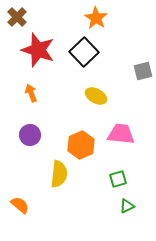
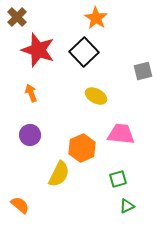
orange hexagon: moved 1 px right, 3 px down
yellow semicircle: rotated 20 degrees clockwise
